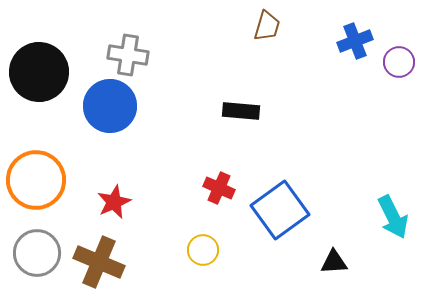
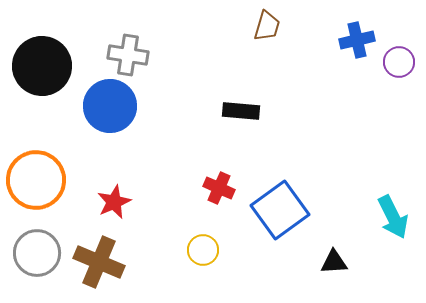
blue cross: moved 2 px right, 1 px up; rotated 8 degrees clockwise
black circle: moved 3 px right, 6 px up
